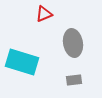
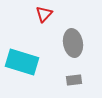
red triangle: rotated 24 degrees counterclockwise
